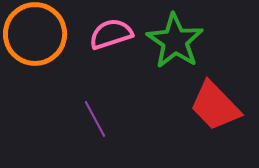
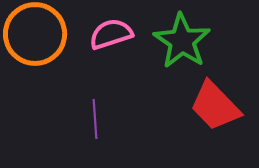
green star: moved 7 px right
purple line: rotated 24 degrees clockwise
